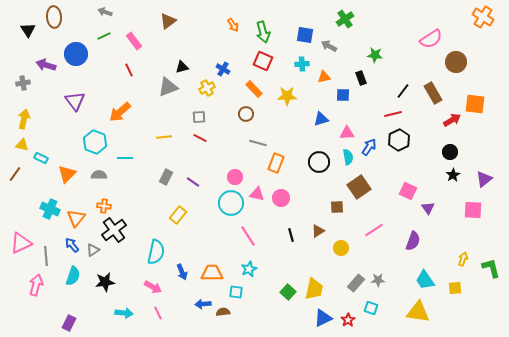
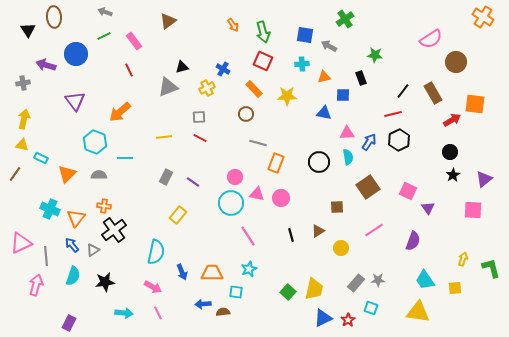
blue triangle at (321, 119): moved 3 px right, 6 px up; rotated 28 degrees clockwise
blue arrow at (369, 147): moved 5 px up
brown square at (359, 187): moved 9 px right
